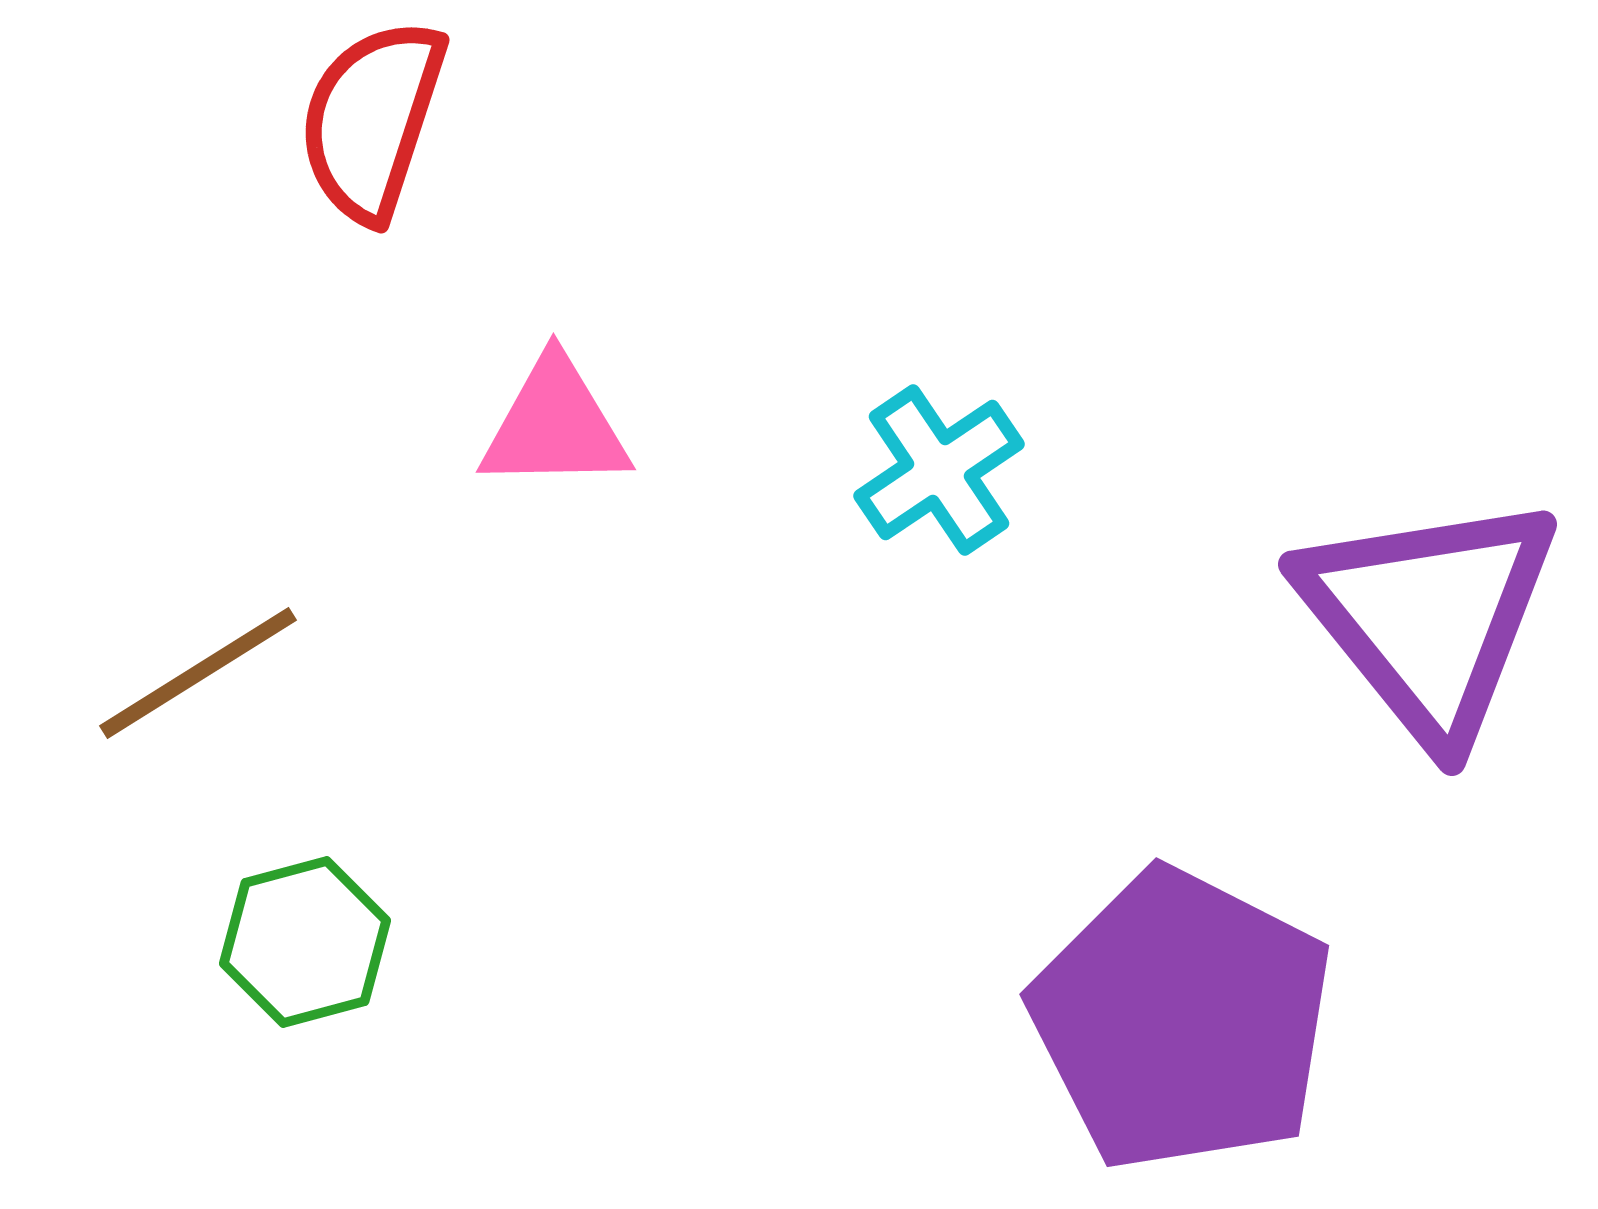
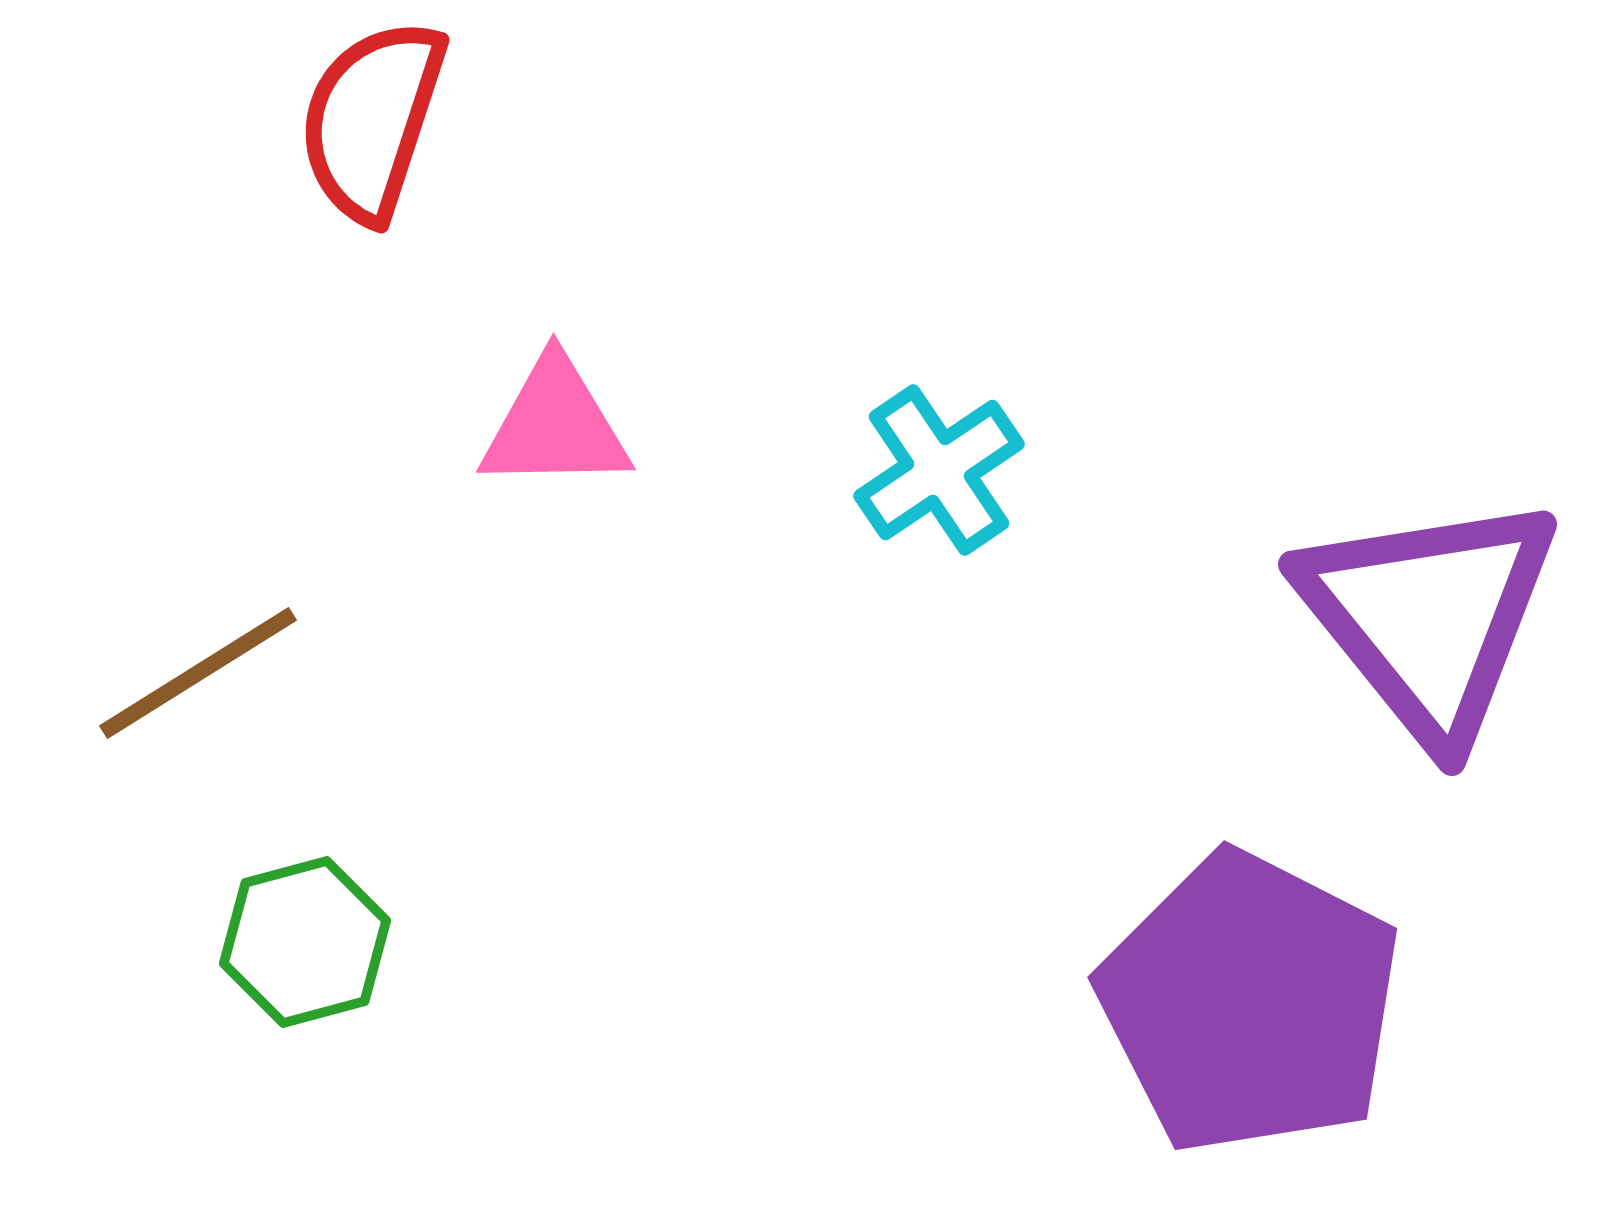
purple pentagon: moved 68 px right, 17 px up
